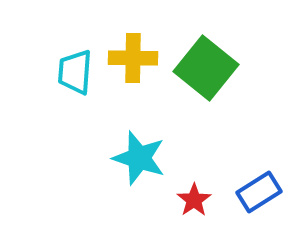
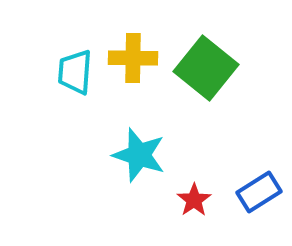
cyan star: moved 3 px up
